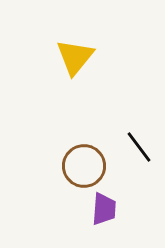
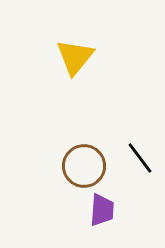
black line: moved 1 px right, 11 px down
purple trapezoid: moved 2 px left, 1 px down
